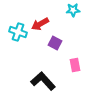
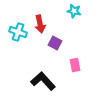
cyan star: moved 1 px right, 1 px down; rotated 16 degrees clockwise
red arrow: rotated 72 degrees counterclockwise
